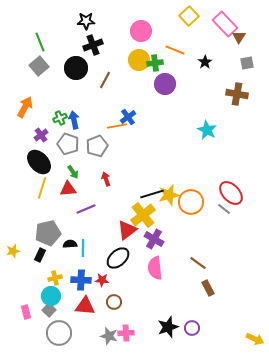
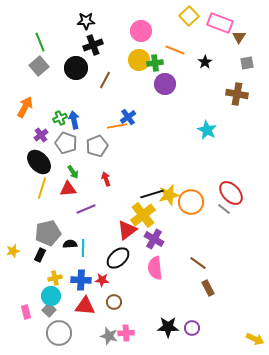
pink rectangle at (225, 24): moved 5 px left, 1 px up; rotated 25 degrees counterclockwise
gray pentagon at (68, 144): moved 2 px left, 1 px up
black star at (168, 327): rotated 20 degrees clockwise
